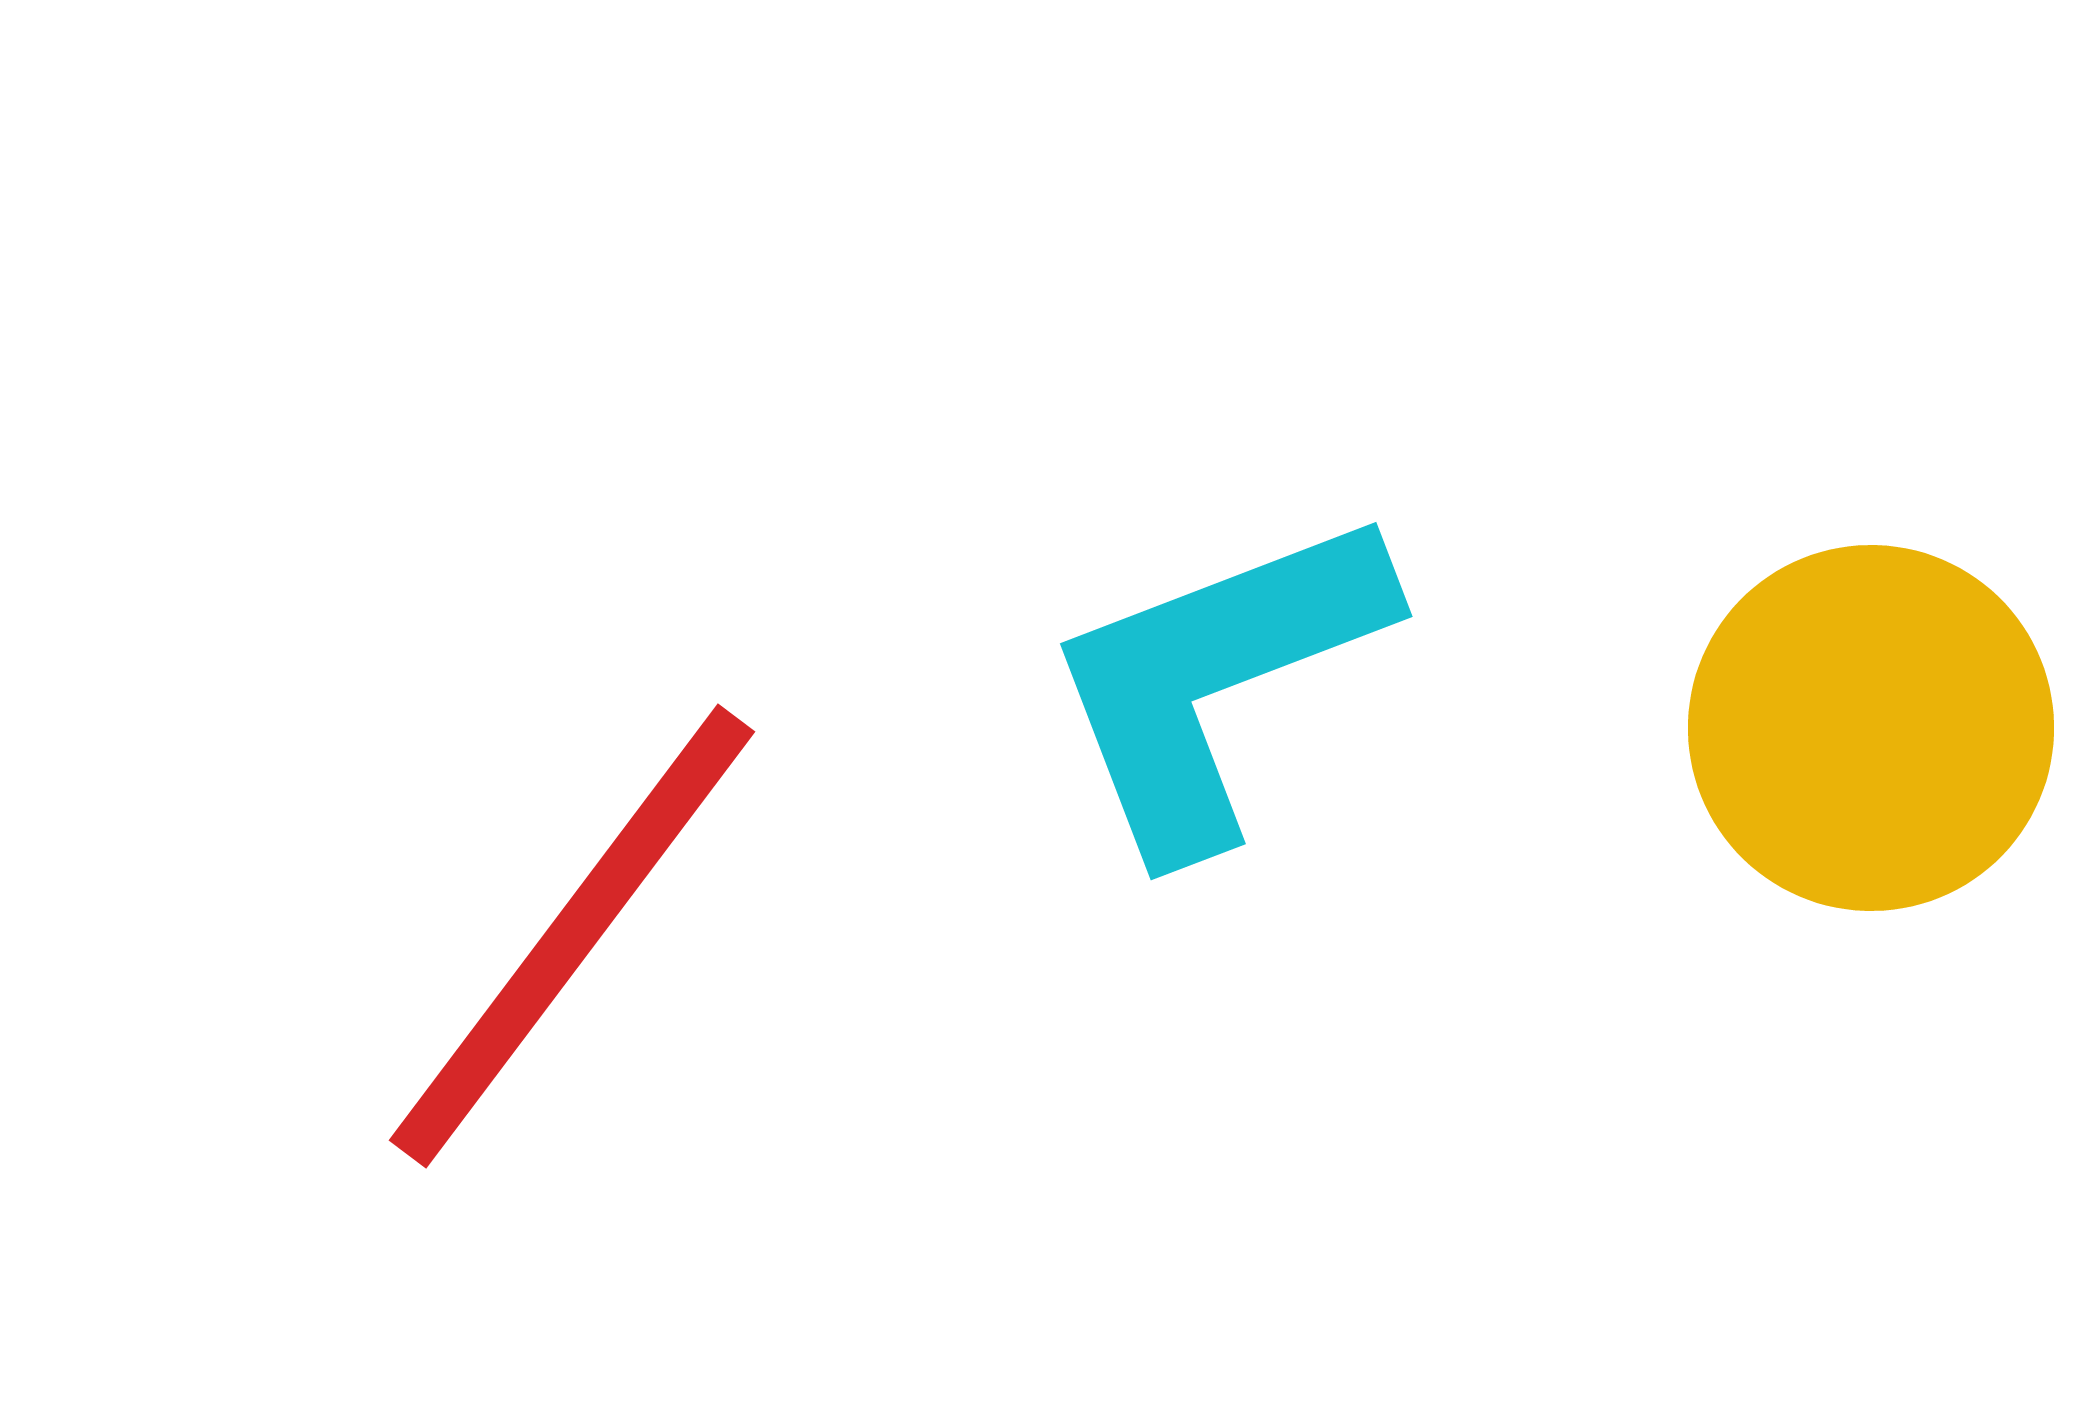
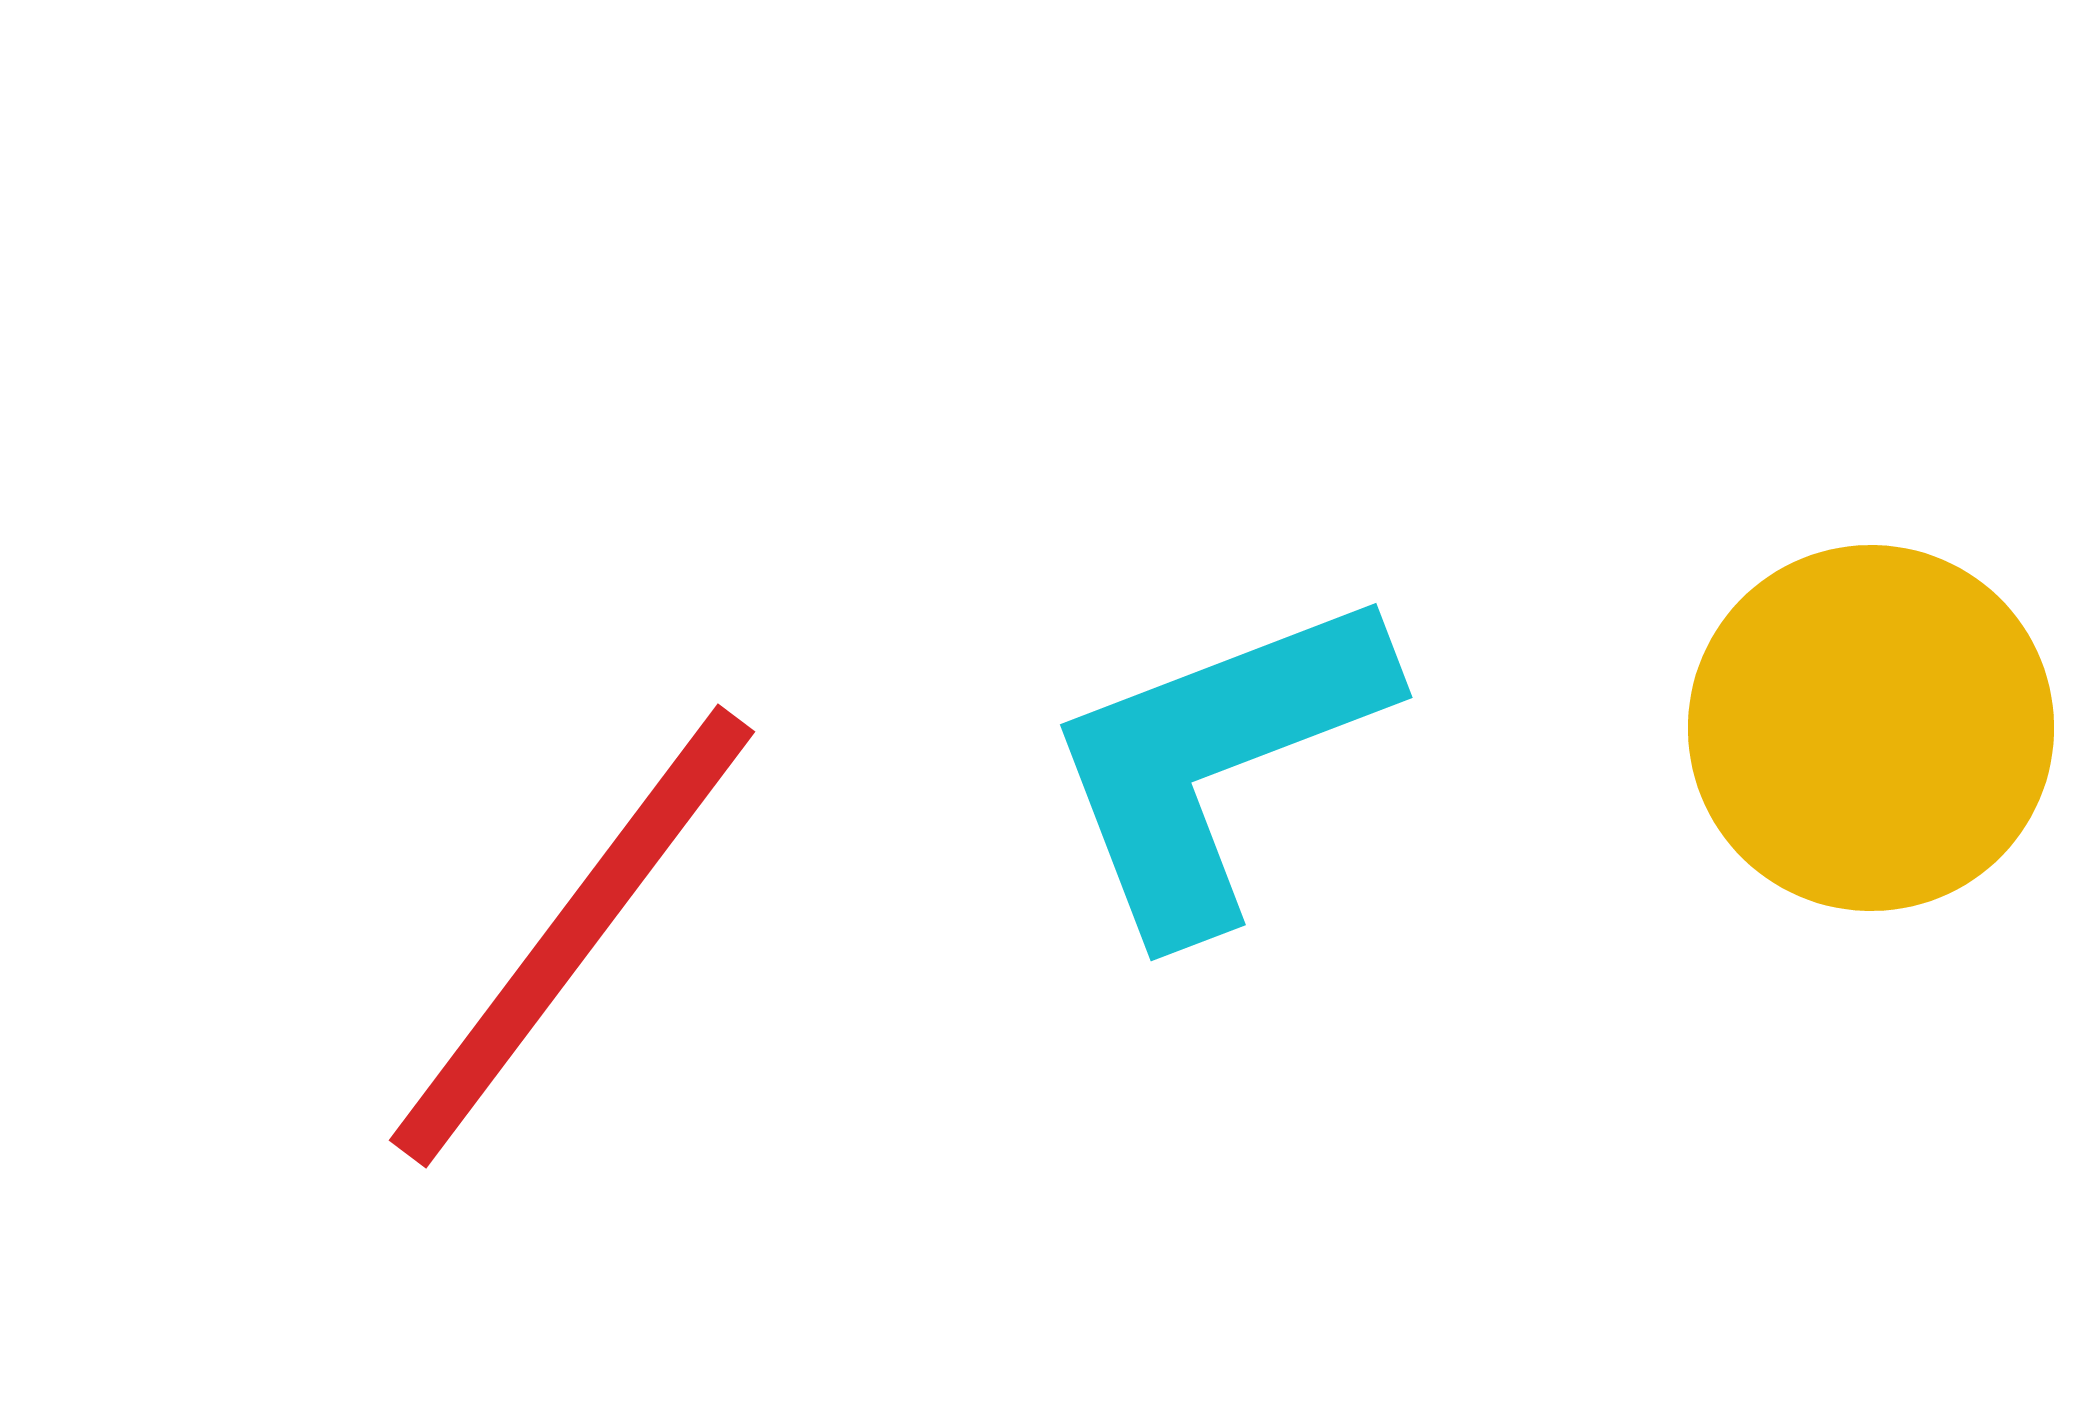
cyan L-shape: moved 81 px down
